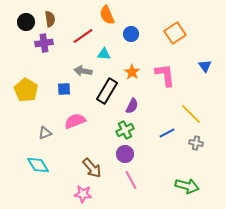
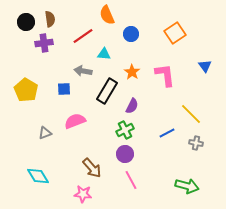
cyan diamond: moved 11 px down
